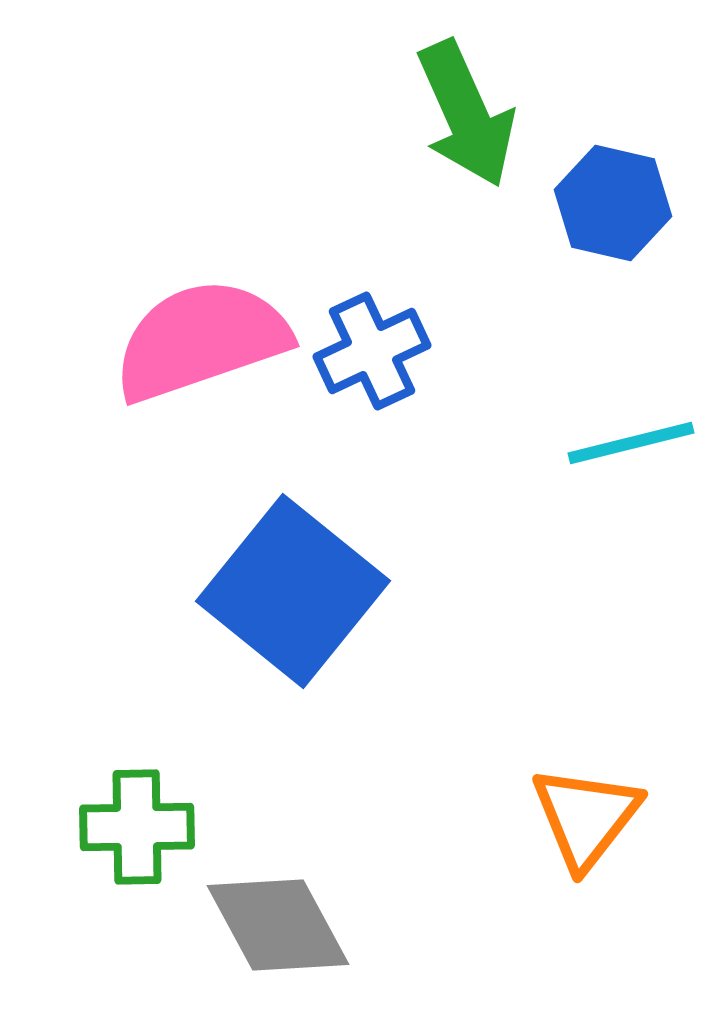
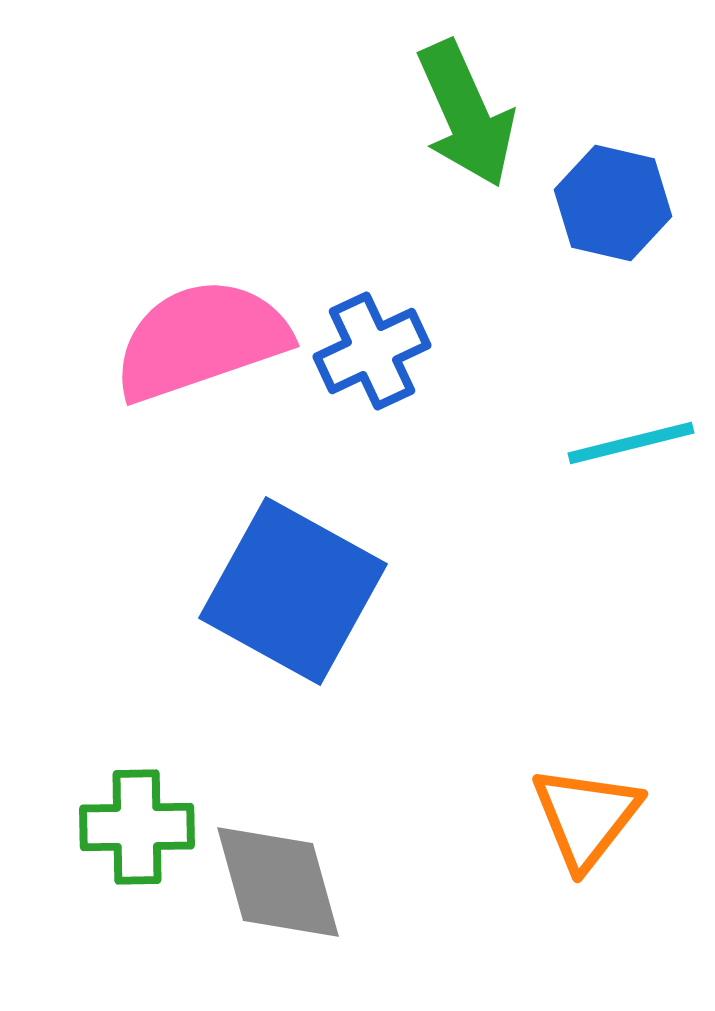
blue square: rotated 10 degrees counterclockwise
gray diamond: moved 43 px up; rotated 13 degrees clockwise
